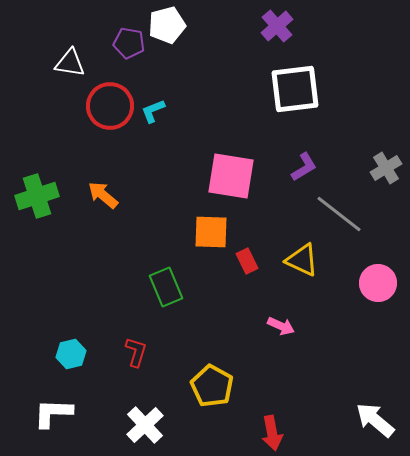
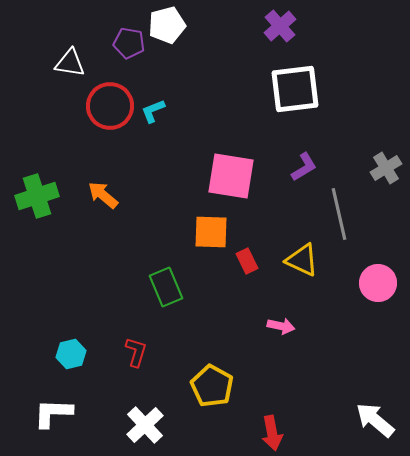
purple cross: moved 3 px right
gray line: rotated 39 degrees clockwise
pink arrow: rotated 12 degrees counterclockwise
